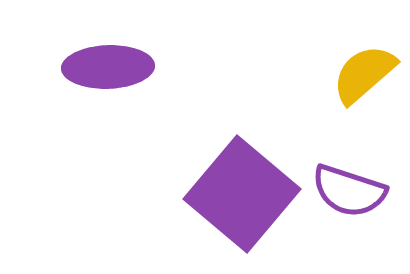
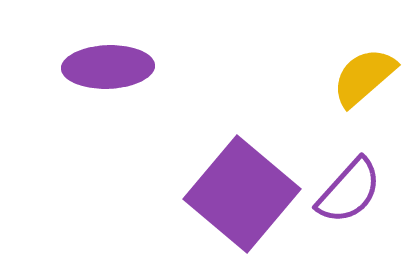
yellow semicircle: moved 3 px down
purple semicircle: rotated 66 degrees counterclockwise
